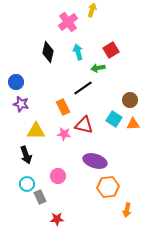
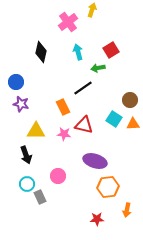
black diamond: moved 7 px left
red star: moved 40 px right
